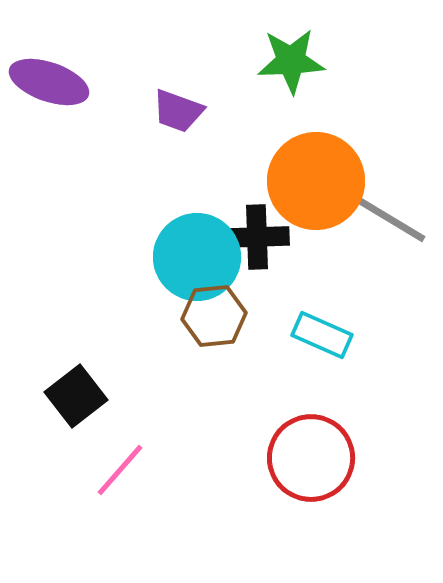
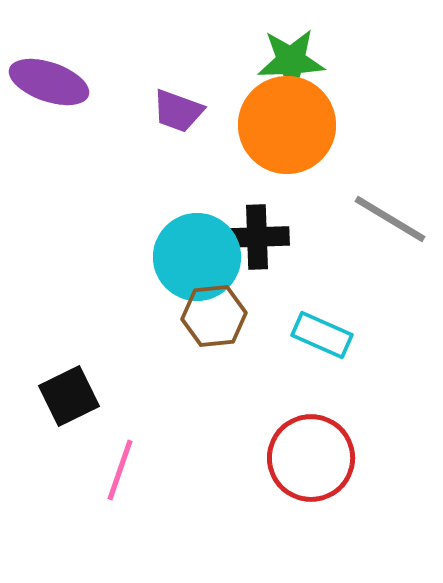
orange circle: moved 29 px left, 56 px up
black square: moved 7 px left; rotated 12 degrees clockwise
pink line: rotated 22 degrees counterclockwise
